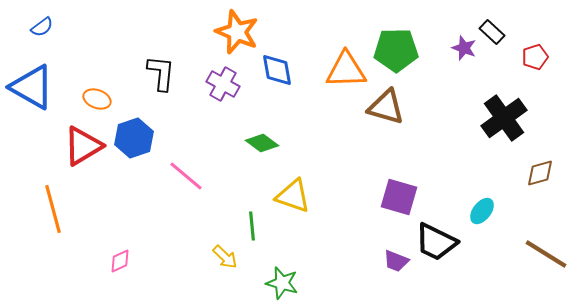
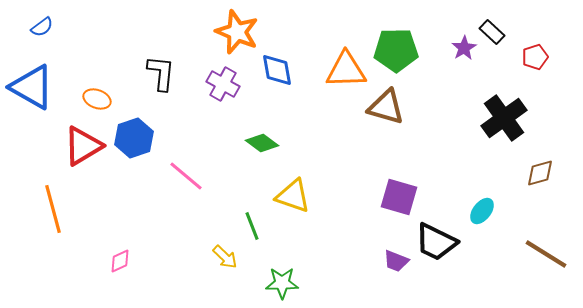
purple star: rotated 20 degrees clockwise
green line: rotated 16 degrees counterclockwise
green star: rotated 16 degrees counterclockwise
